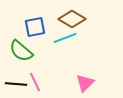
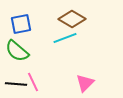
blue square: moved 14 px left, 3 px up
green semicircle: moved 4 px left
pink line: moved 2 px left
